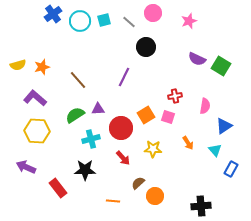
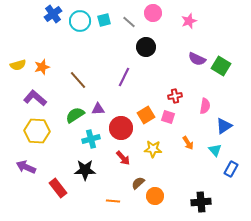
black cross: moved 4 px up
